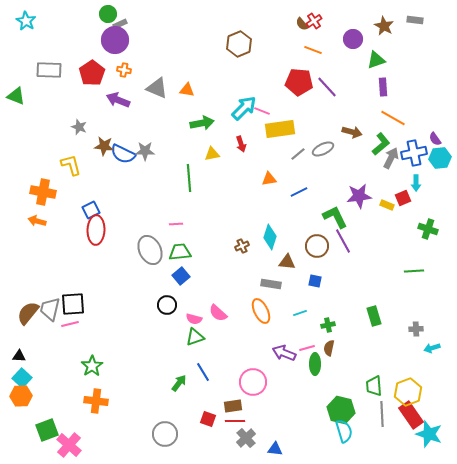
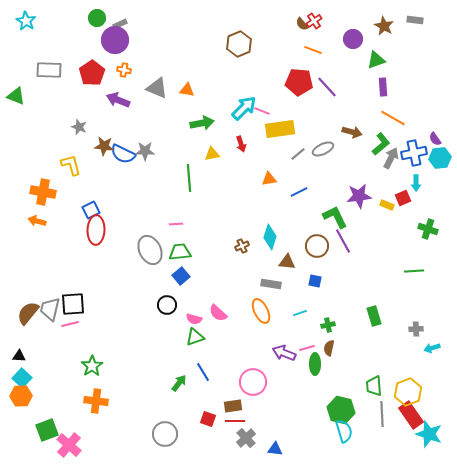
green circle at (108, 14): moved 11 px left, 4 px down
